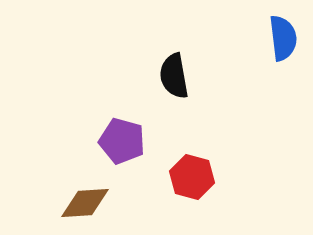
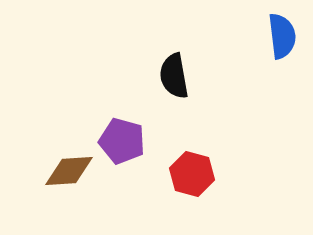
blue semicircle: moved 1 px left, 2 px up
red hexagon: moved 3 px up
brown diamond: moved 16 px left, 32 px up
